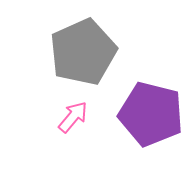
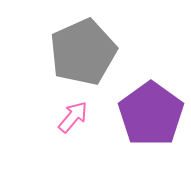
purple pentagon: rotated 22 degrees clockwise
